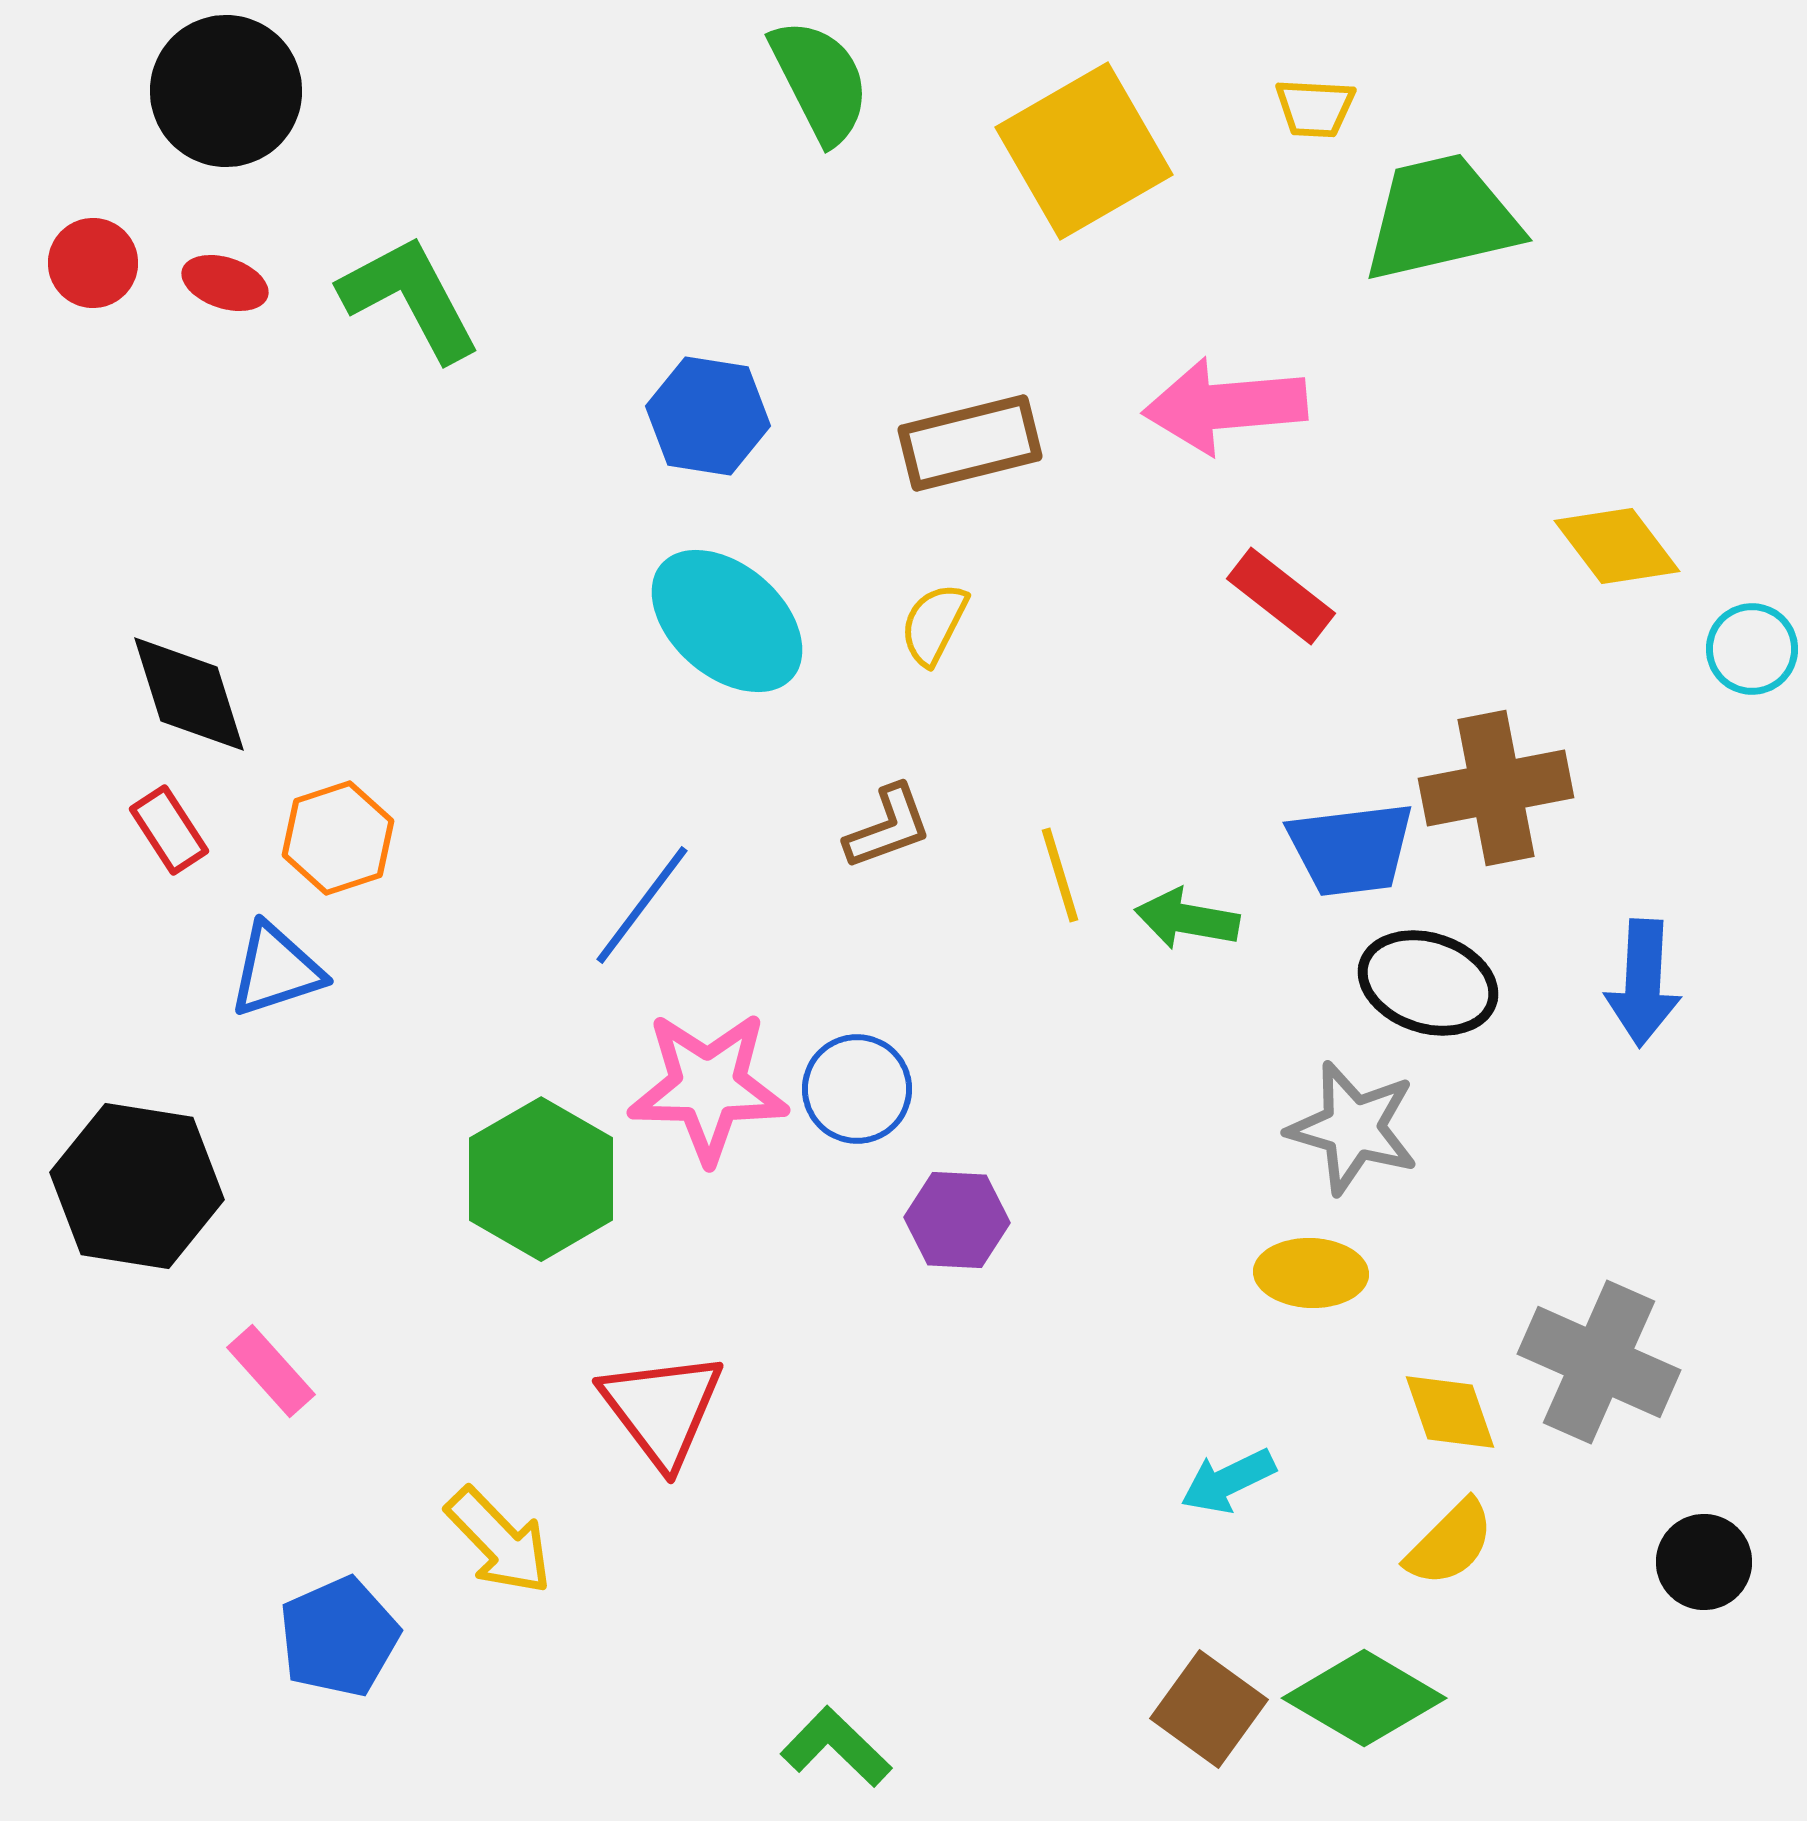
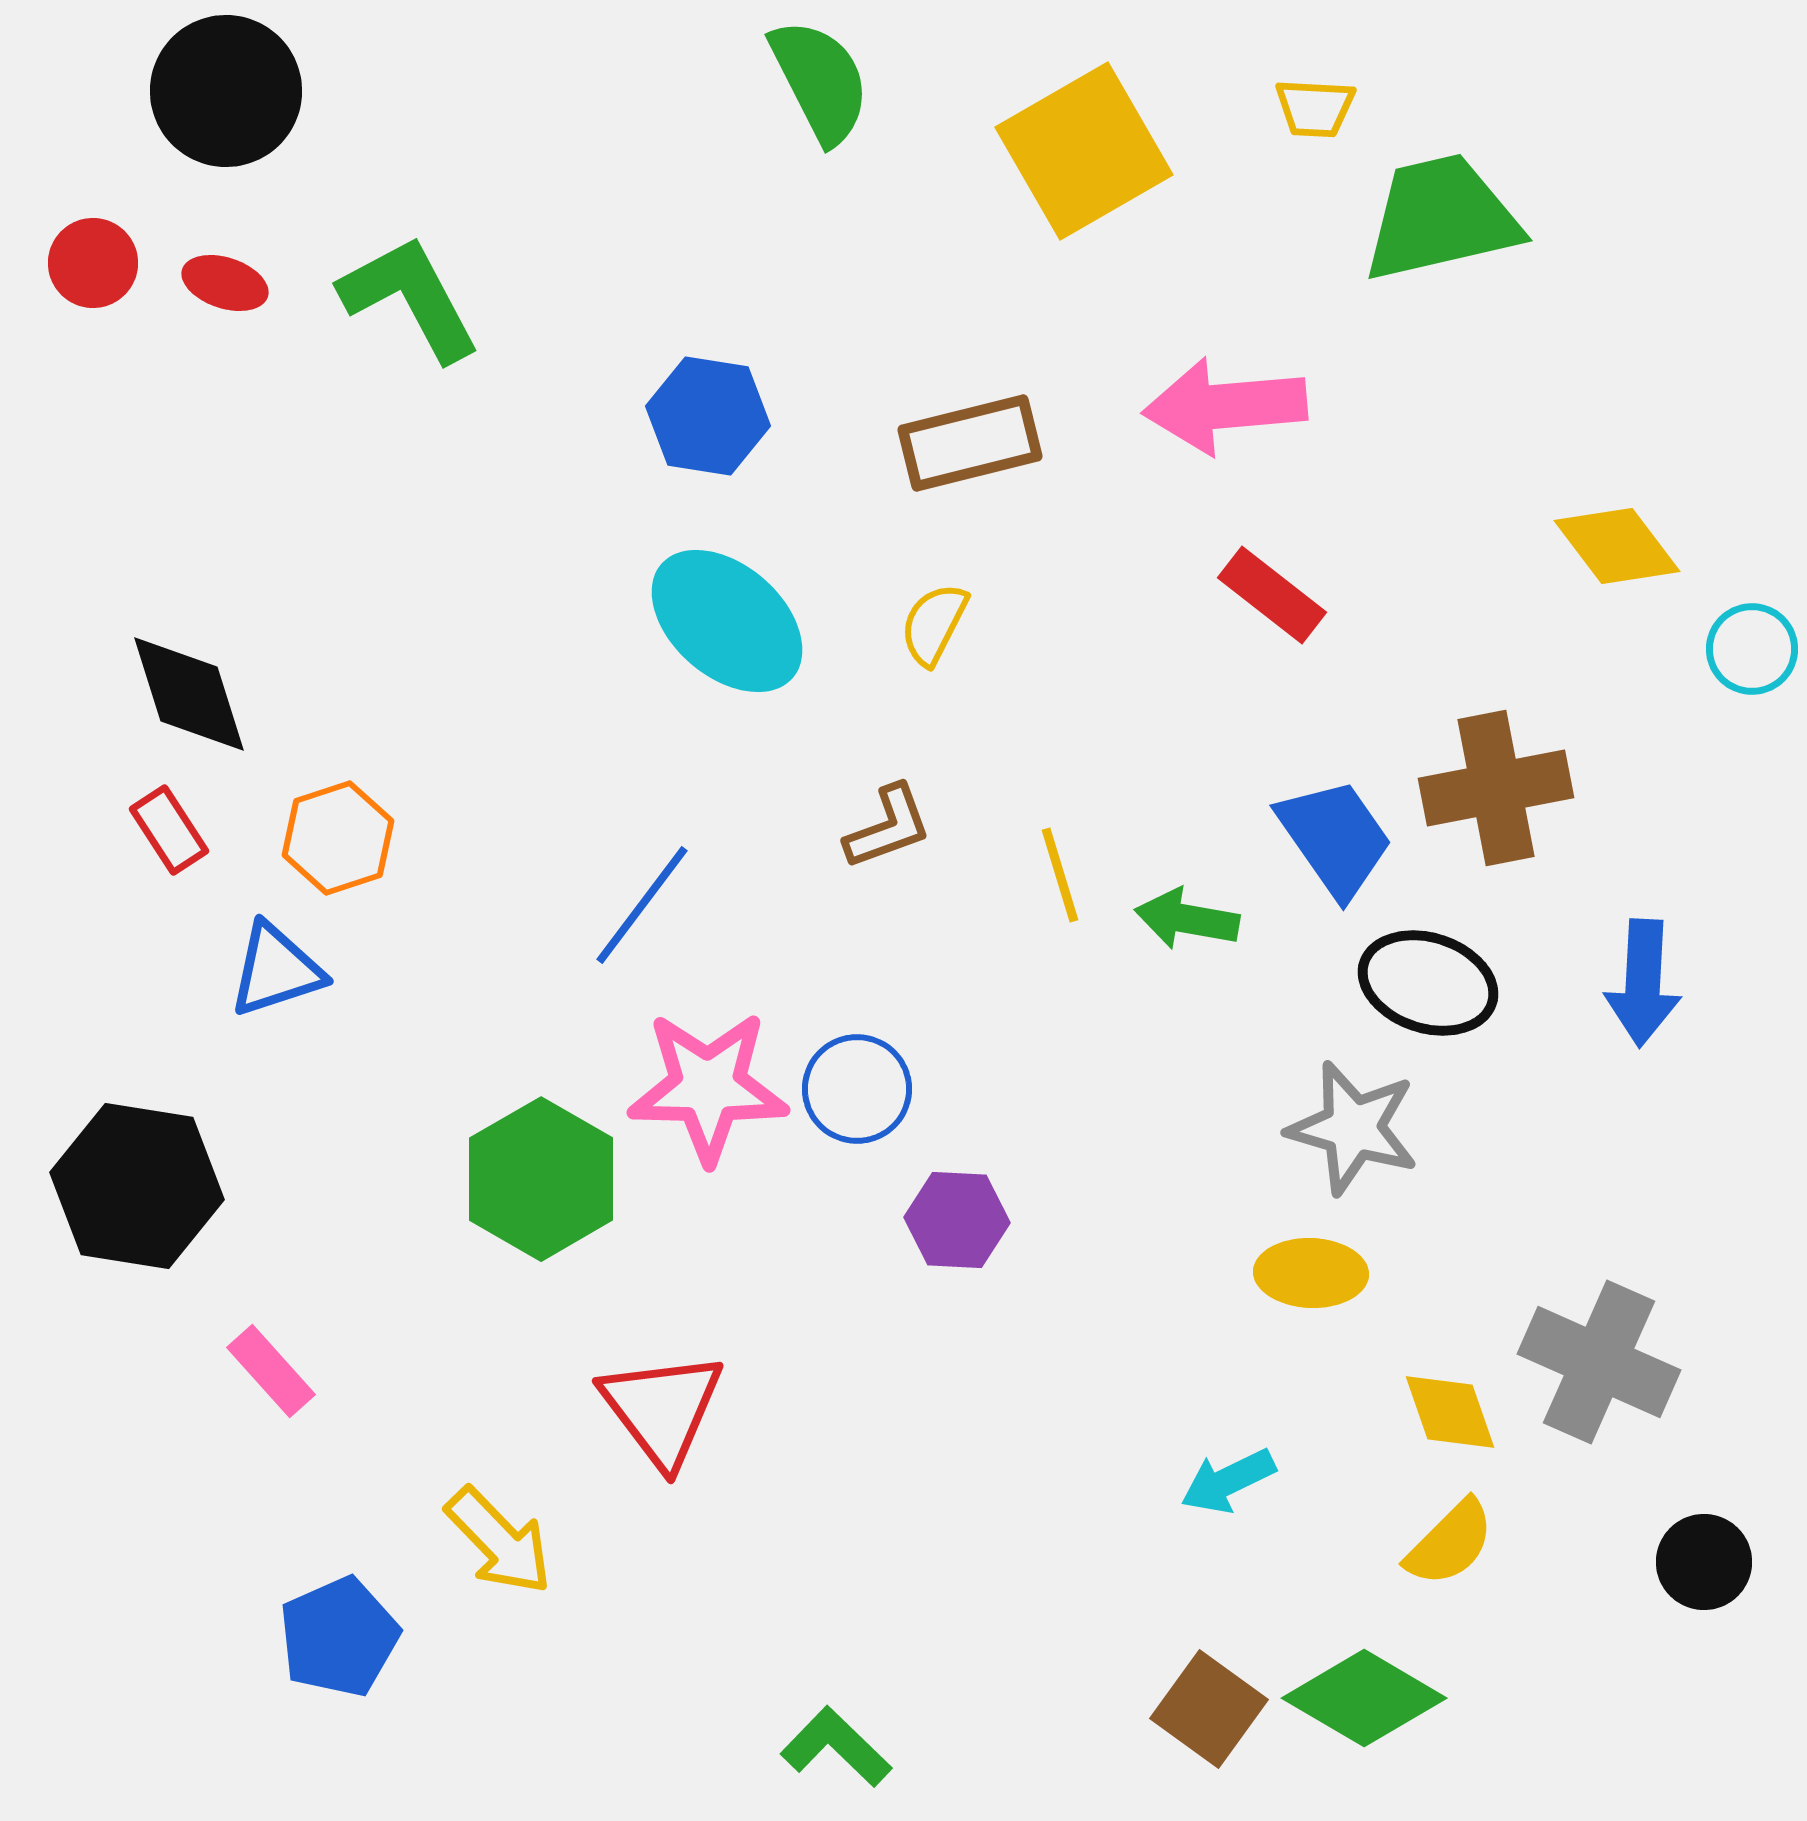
red rectangle at (1281, 596): moved 9 px left, 1 px up
blue trapezoid at (1351, 849): moved 16 px left, 11 px up; rotated 118 degrees counterclockwise
